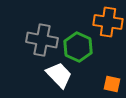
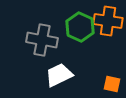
orange cross: moved 1 px up
green hexagon: moved 2 px right, 20 px up
white trapezoid: rotated 72 degrees counterclockwise
